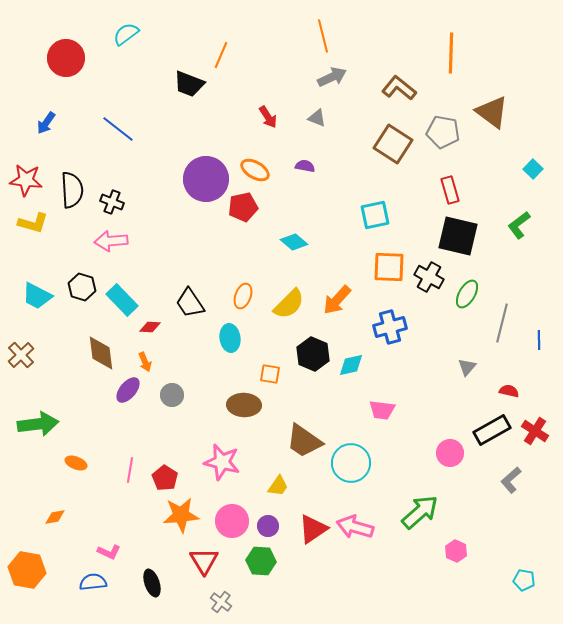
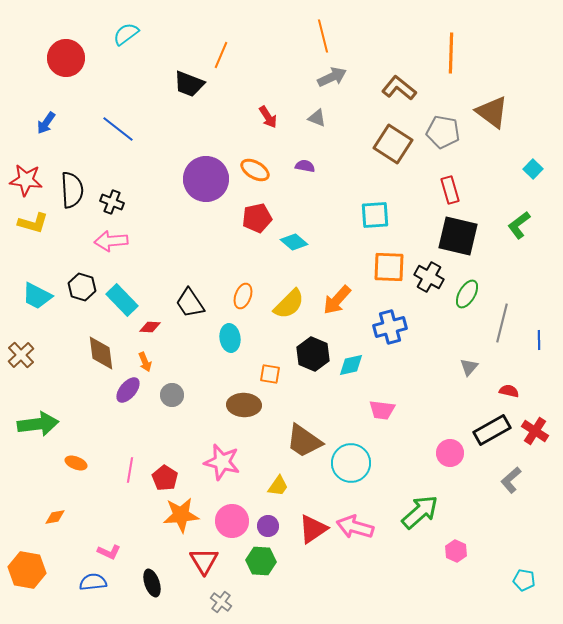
red pentagon at (243, 207): moved 14 px right, 11 px down
cyan square at (375, 215): rotated 8 degrees clockwise
gray triangle at (467, 367): moved 2 px right
